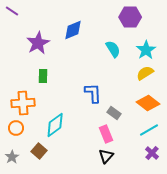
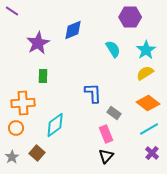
cyan line: moved 1 px up
brown square: moved 2 px left, 2 px down
